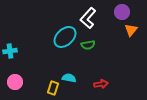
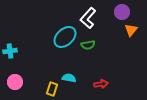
yellow rectangle: moved 1 px left, 1 px down
